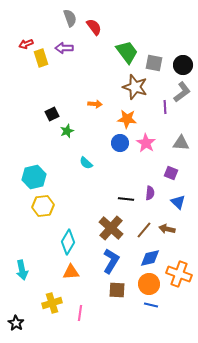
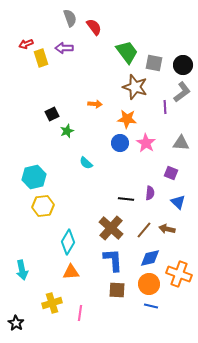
blue L-shape: moved 2 px right, 1 px up; rotated 35 degrees counterclockwise
blue line: moved 1 px down
